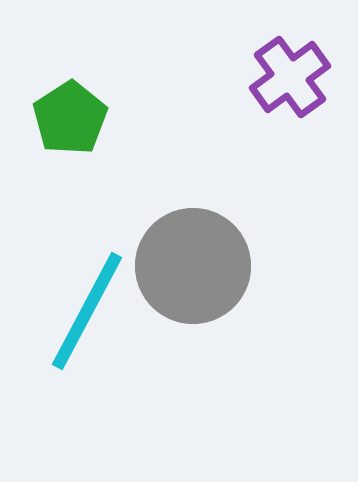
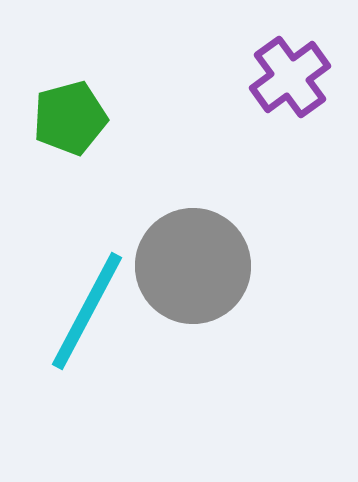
green pentagon: rotated 18 degrees clockwise
